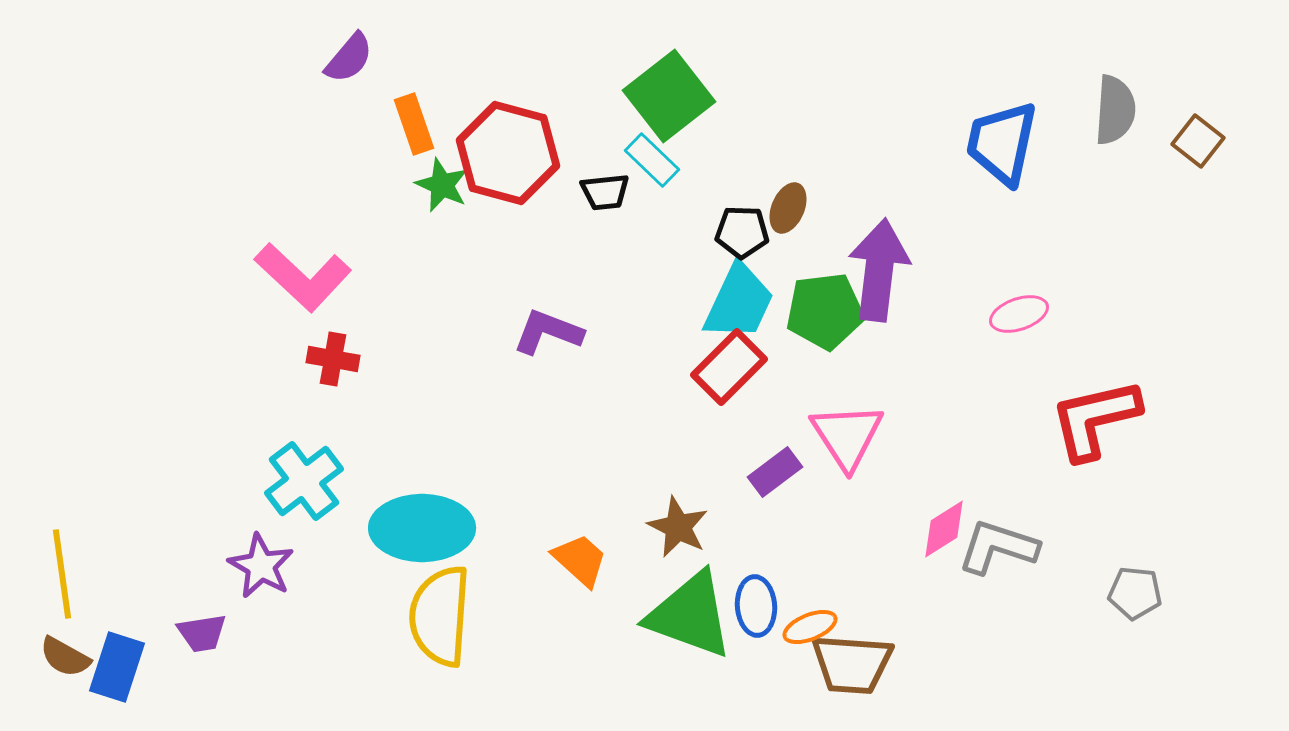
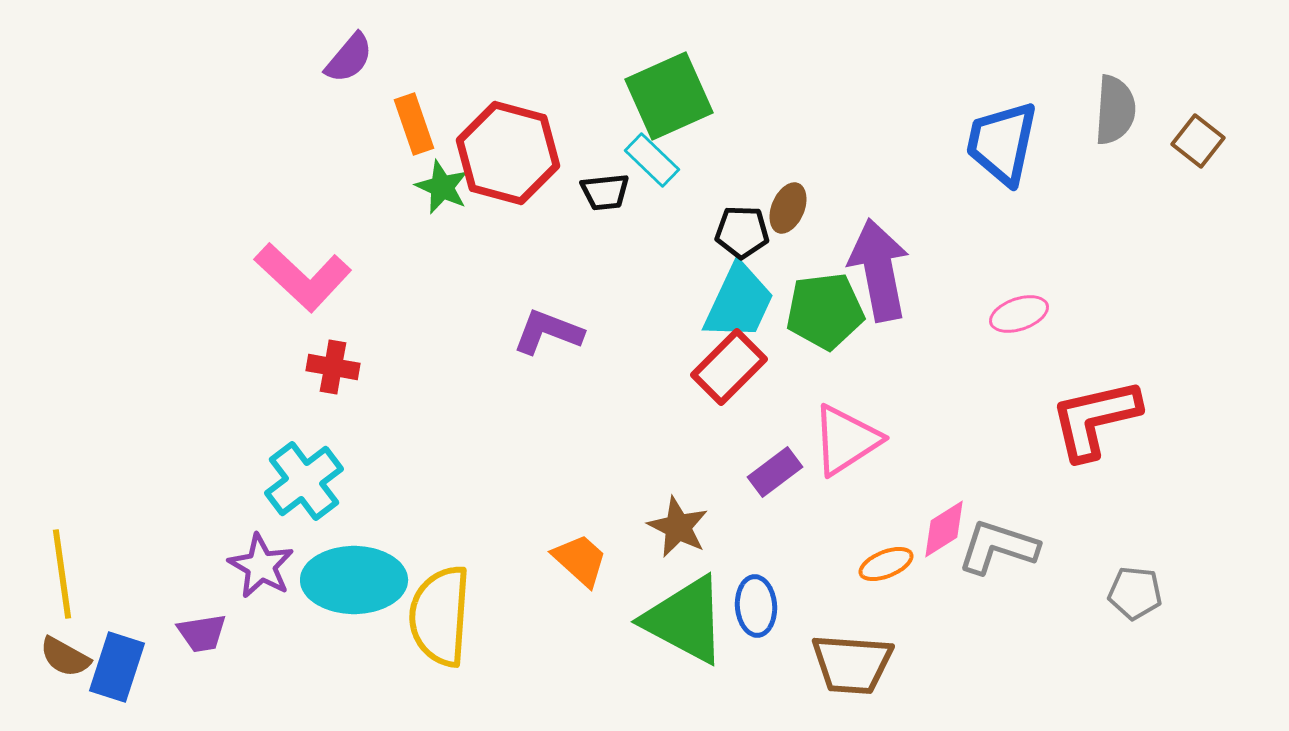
green square: rotated 14 degrees clockwise
green star: moved 2 px down
purple arrow: rotated 18 degrees counterclockwise
red cross: moved 8 px down
pink triangle: moved 1 px left, 4 px down; rotated 30 degrees clockwise
cyan ellipse: moved 68 px left, 52 px down
green triangle: moved 5 px left, 5 px down; rotated 8 degrees clockwise
orange ellipse: moved 76 px right, 63 px up
